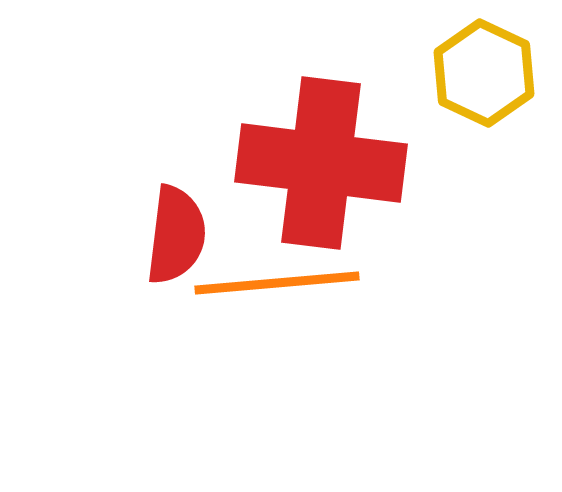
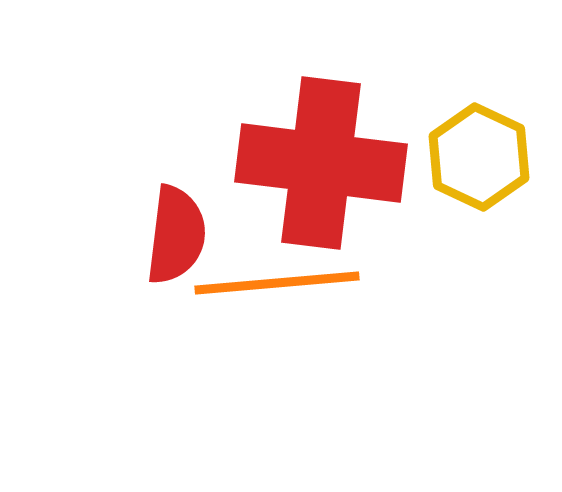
yellow hexagon: moved 5 px left, 84 px down
